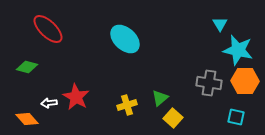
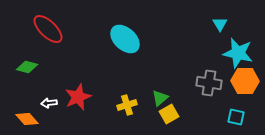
cyan star: moved 3 px down
red star: moved 2 px right; rotated 20 degrees clockwise
yellow square: moved 4 px left, 4 px up; rotated 18 degrees clockwise
